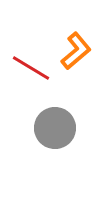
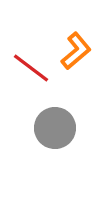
red line: rotated 6 degrees clockwise
